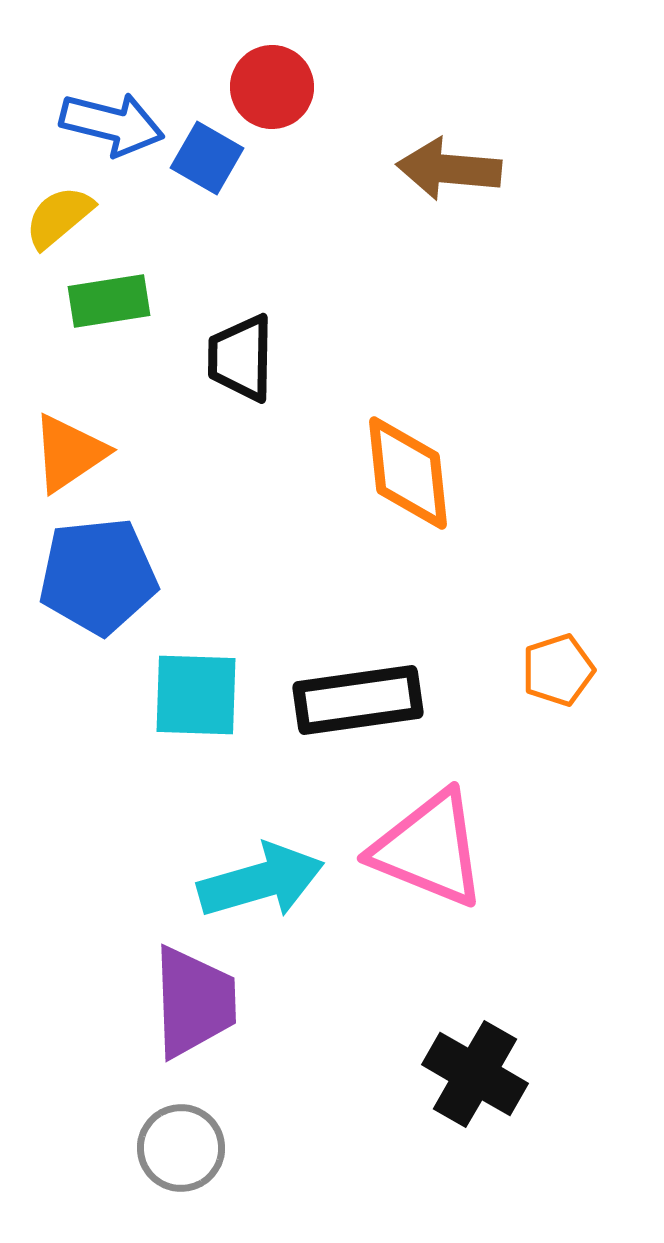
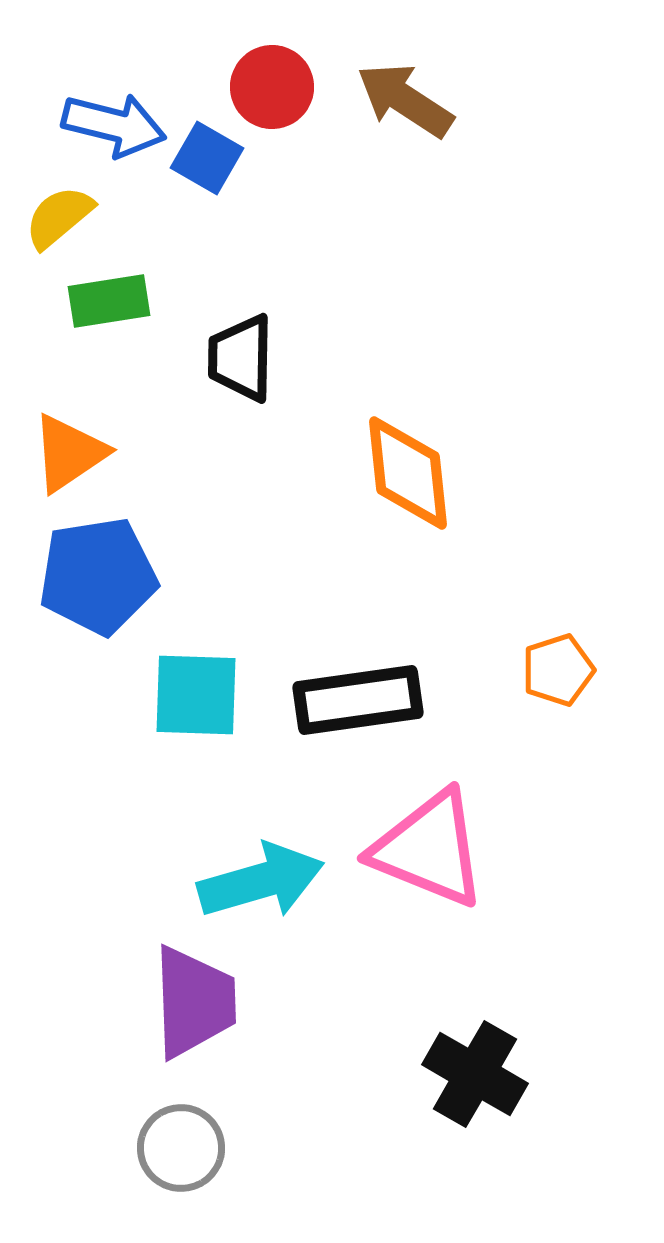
blue arrow: moved 2 px right, 1 px down
brown arrow: moved 44 px left, 69 px up; rotated 28 degrees clockwise
blue pentagon: rotated 3 degrees counterclockwise
